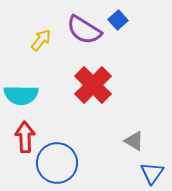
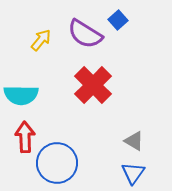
purple semicircle: moved 1 px right, 4 px down
blue triangle: moved 19 px left
